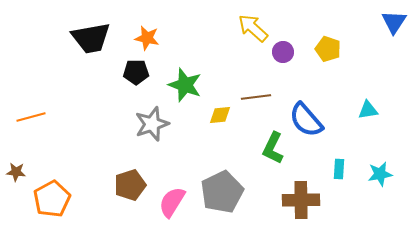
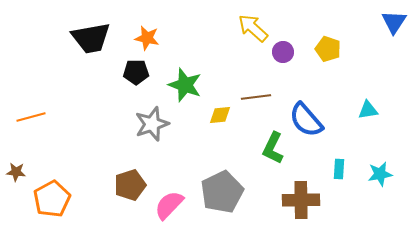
pink semicircle: moved 3 px left, 3 px down; rotated 12 degrees clockwise
